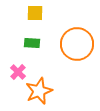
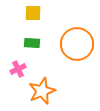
yellow square: moved 2 px left
pink cross: moved 3 px up; rotated 21 degrees clockwise
orange star: moved 3 px right
